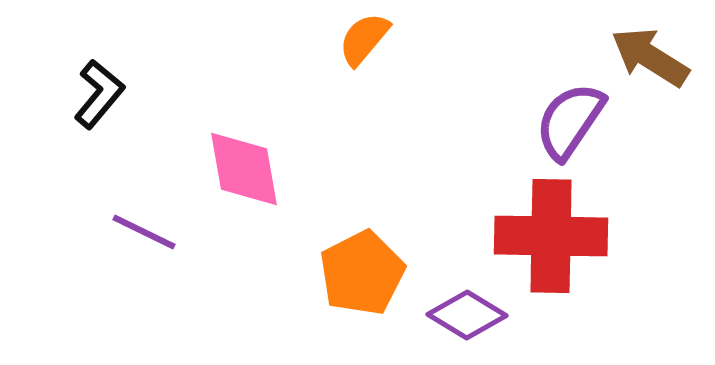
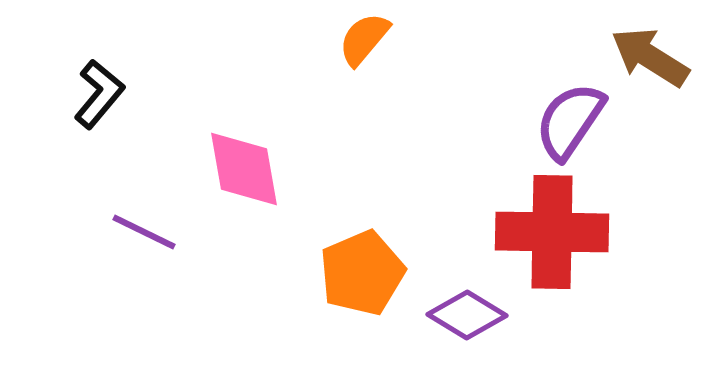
red cross: moved 1 px right, 4 px up
orange pentagon: rotated 4 degrees clockwise
